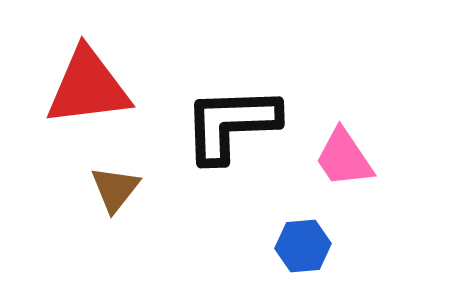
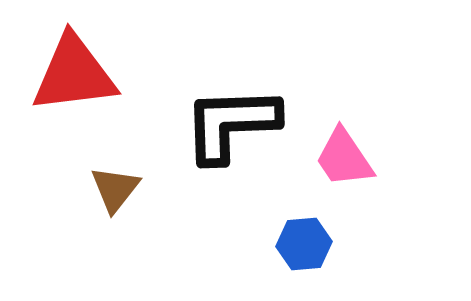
red triangle: moved 14 px left, 13 px up
blue hexagon: moved 1 px right, 2 px up
